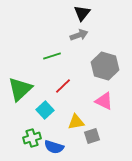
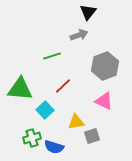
black triangle: moved 6 px right, 1 px up
gray hexagon: rotated 24 degrees clockwise
green triangle: rotated 48 degrees clockwise
